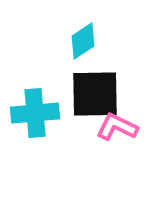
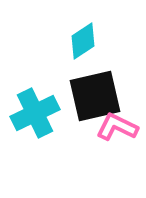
black square: moved 2 px down; rotated 12 degrees counterclockwise
cyan cross: rotated 21 degrees counterclockwise
